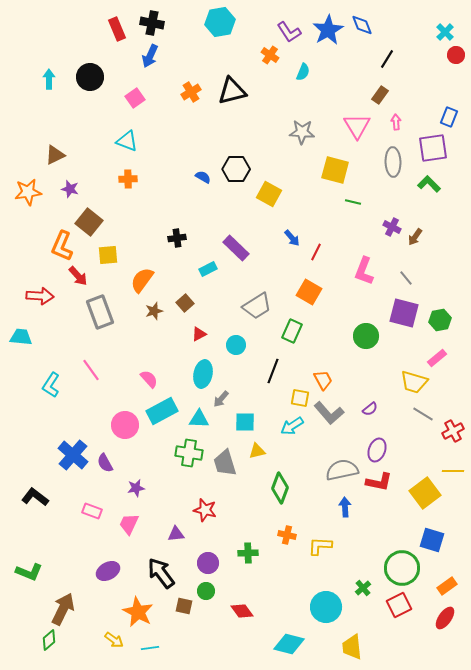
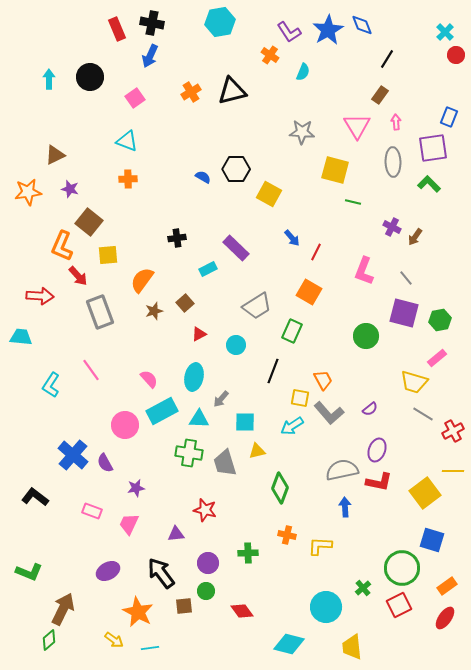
cyan ellipse at (203, 374): moved 9 px left, 3 px down
brown square at (184, 606): rotated 18 degrees counterclockwise
